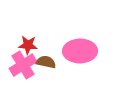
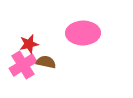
red star: moved 1 px right, 1 px up; rotated 18 degrees counterclockwise
pink ellipse: moved 3 px right, 18 px up
